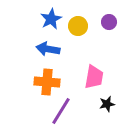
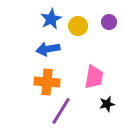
blue arrow: rotated 20 degrees counterclockwise
